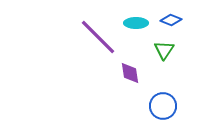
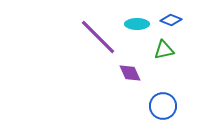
cyan ellipse: moved 1 px right, 1 px down
green triangle: rotated 45 degrees clockwise
purple diamond: rotated 15 degrees counterclockwise
